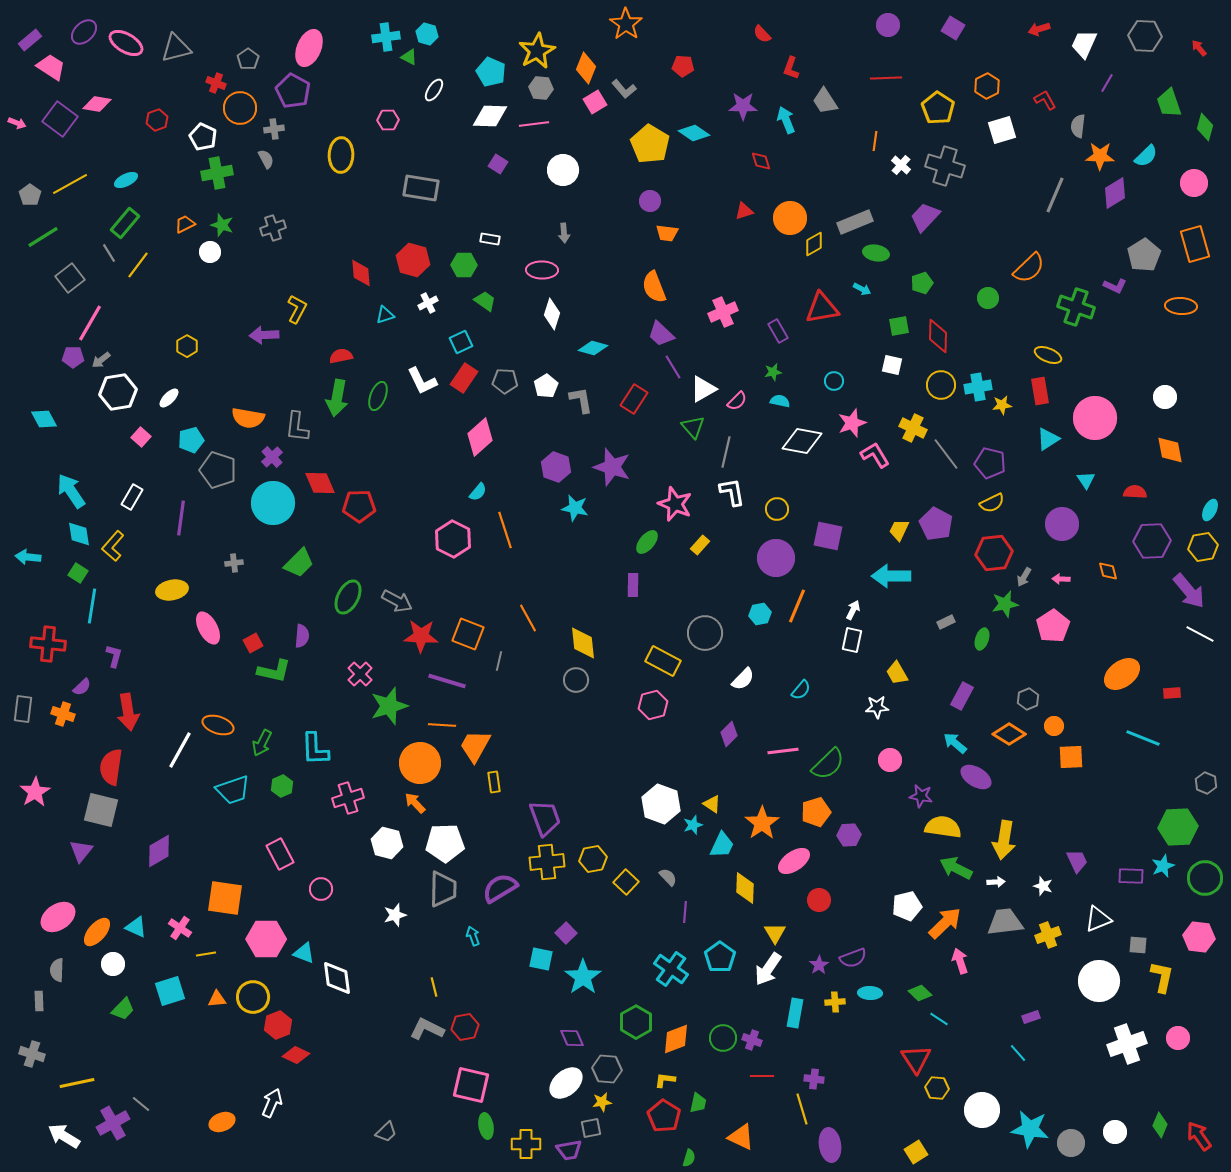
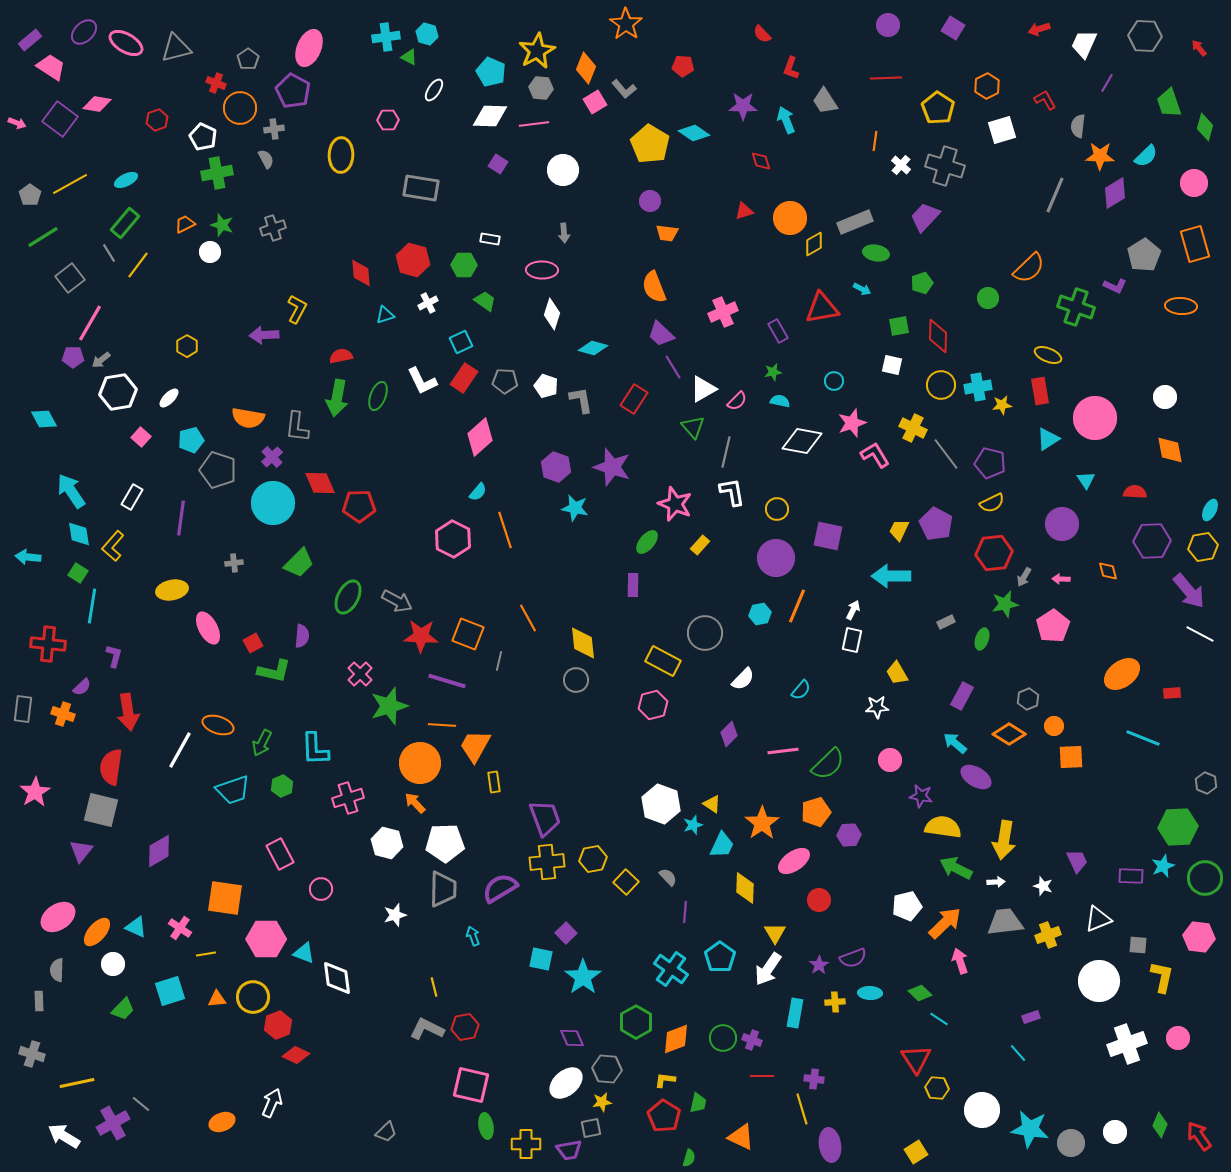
white pentagon at (546, 386): rotated 20 degrees counterclockwise
